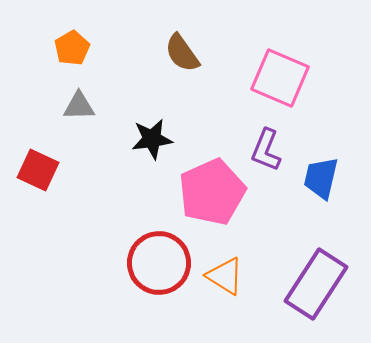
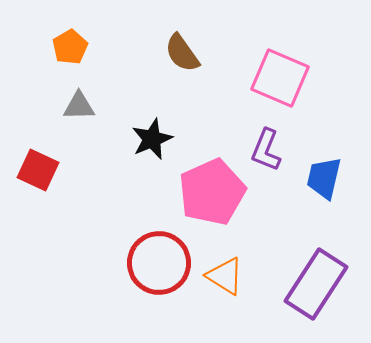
orange pentagon: moved 2 px left, 1 px up
black star: rotated 15 degrees counterclockwise
blue trapezoid: moved 3 px right
